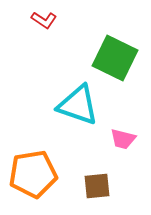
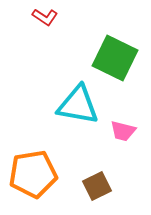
red L-shape: moved 1 px right, 3 px up
cyan triangle: rotated 9 degrees counterclockwise
pink trapezoid: moved 8 px up
brown square: rotated 20 degrees counterclockwise
